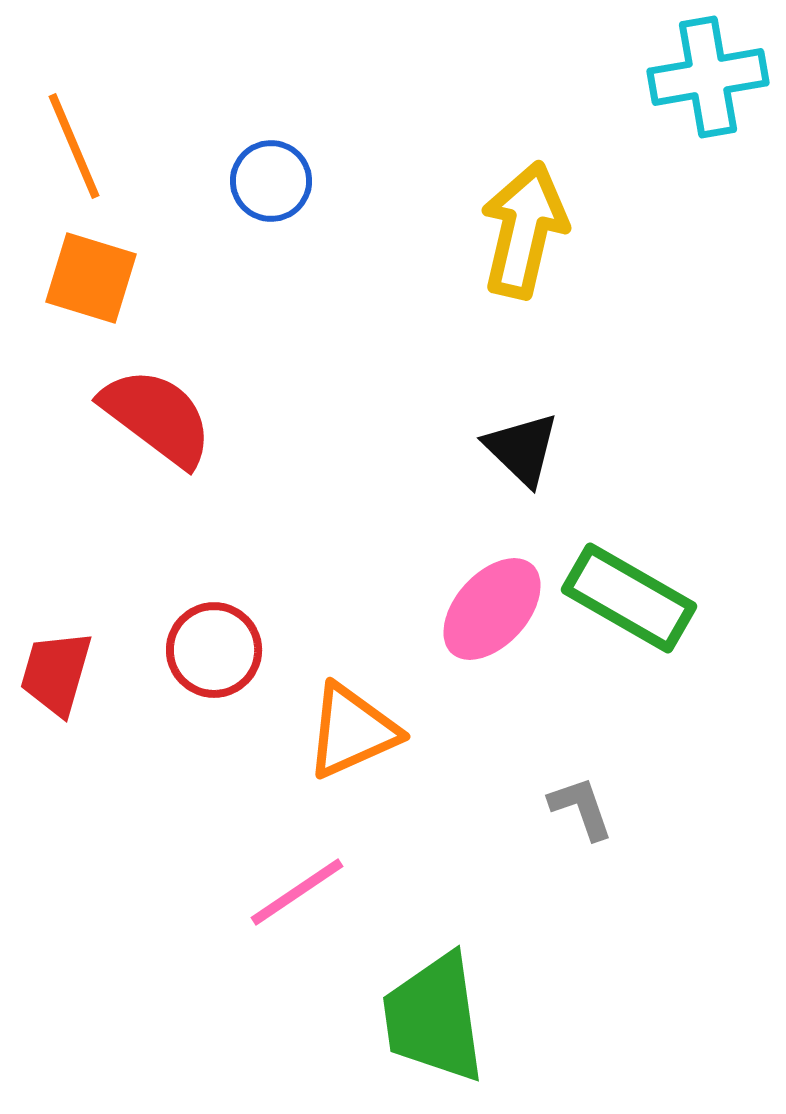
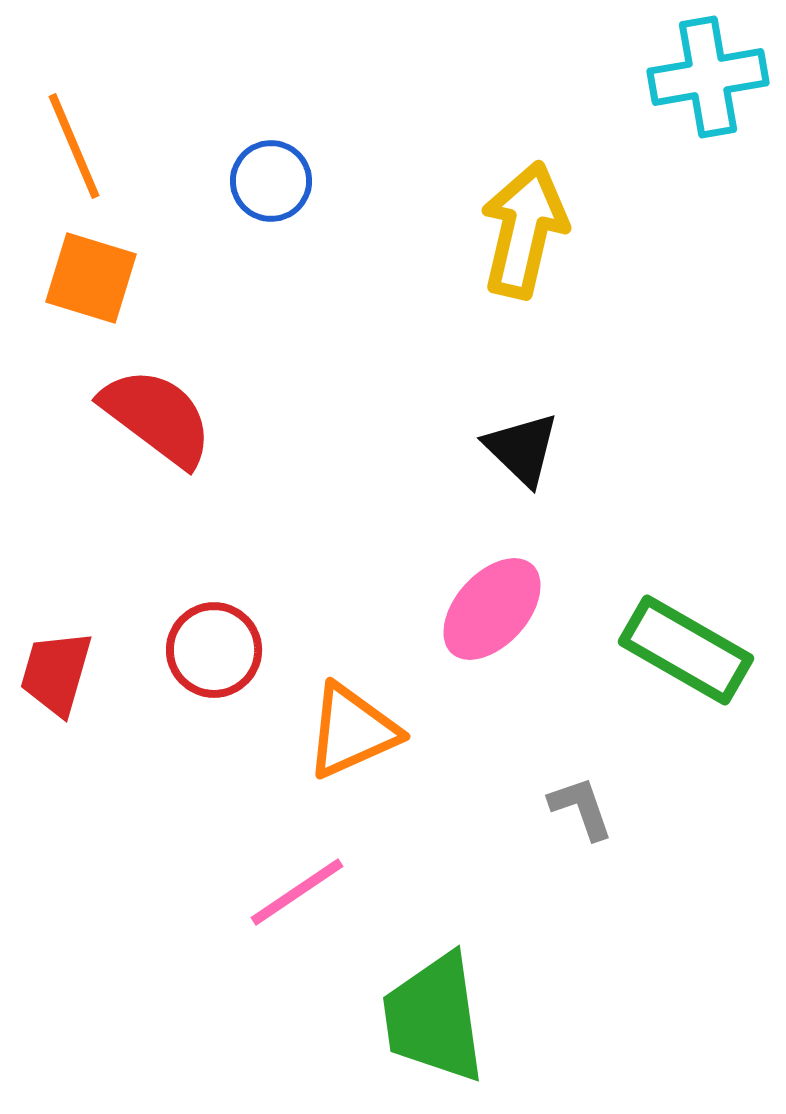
green rectangle: moved 57 px right, 52 px down
